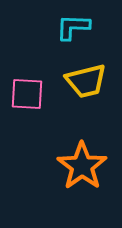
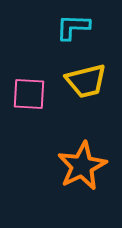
pink square: moved 2 px right
orange star: rotated 9 degrees clockwise
